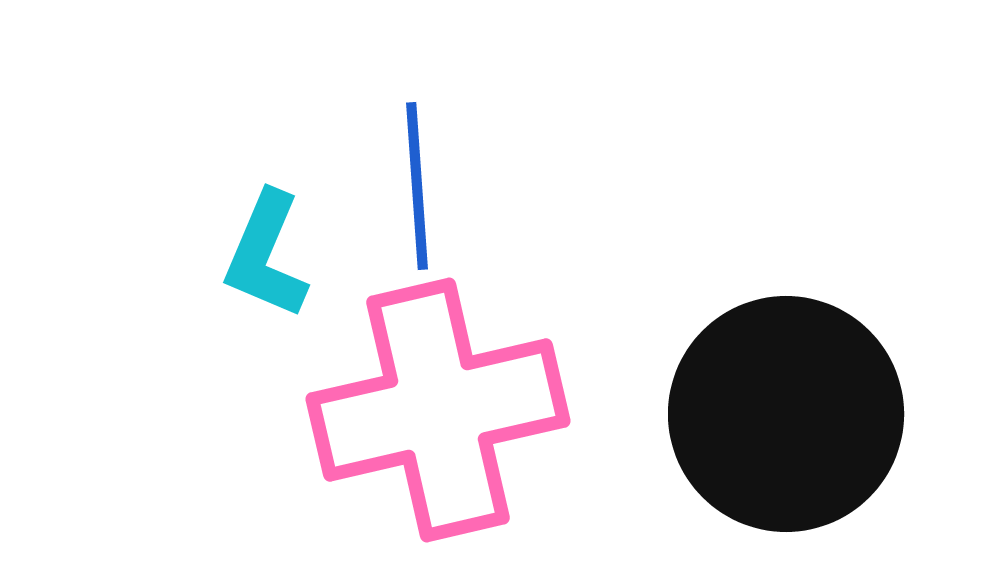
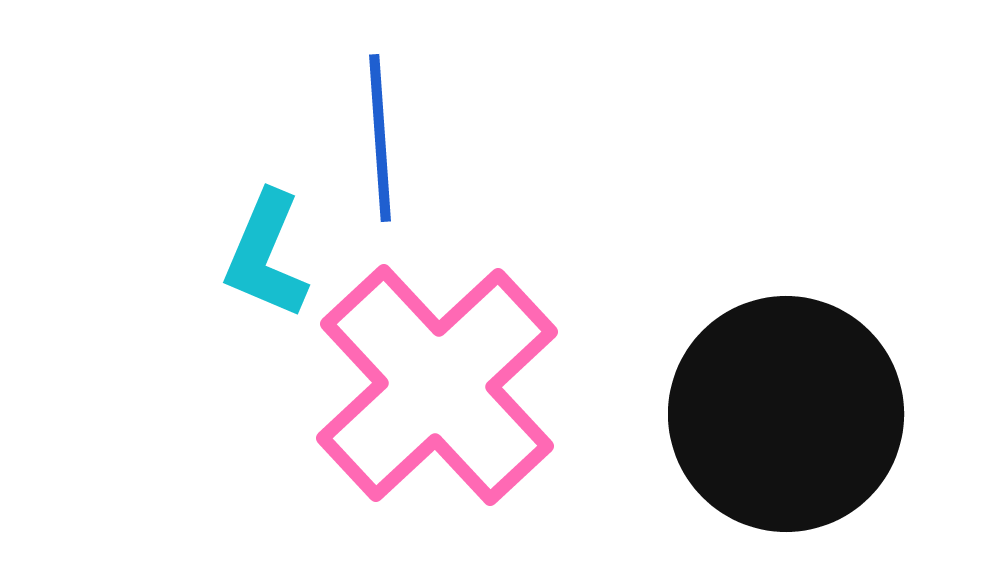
blue line: moved 37 px left, 48 px up
pink cross: moved 1 px left, 25 px up; rotated 30 degrees counterclockwise
